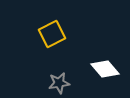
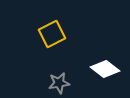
white diamond: rotated 12 degrees counterclockwise
